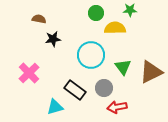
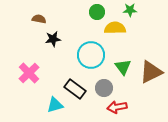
green circle: moved 1 px right, 1 px up
black rectangle: moved 1 px up
cyan triangle: moved 2 px up
